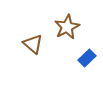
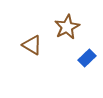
brown triangle: moved 1 px left, 1 px down; rotated 10 degrees counterclockwise
